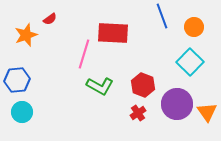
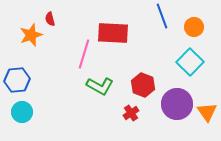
red semicircle: rotated 112 degrees clockwise
orange star: moved 5 px right
red cross: moved 7 px left
